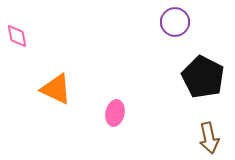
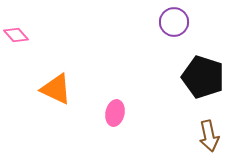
purple circle: moved 1 px left
pink diamond: moved 1 px left, 1 px up; rotated 30 degrees counterclockwise
black pentagon: rotated 9 degrees counterclockwise
brown arrow: moved 2 px up
